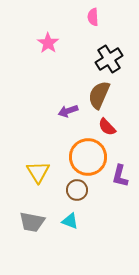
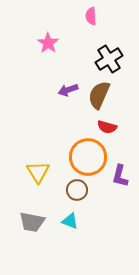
pink semicircle: moved 2 px left, 1 px up
purple arrow: moved 21 px up
red semicircle: rotated 30 degrees counterclockwise
